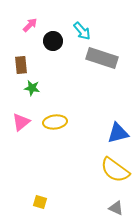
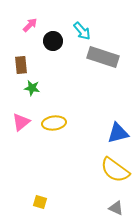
gray rectangle: moved 1 px right, 1 px up
yellow ellipse: moved 1 px left, 1 px down
